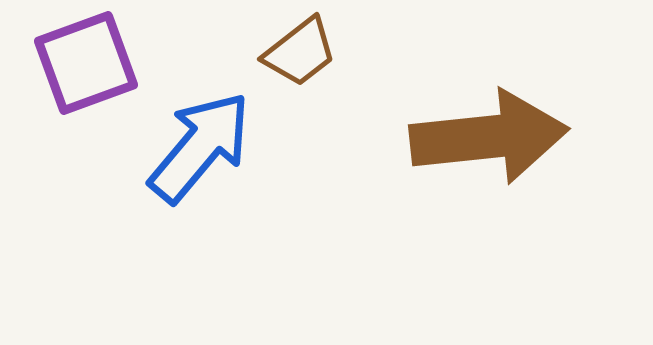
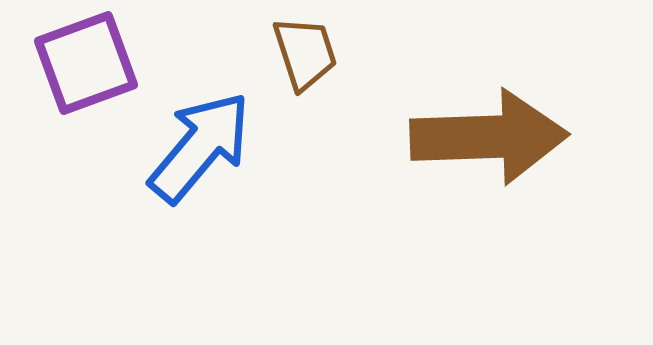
brown trapezoid: moved 5 px right, 1 px down; rotated 70 degrees counterclockwise
brown arrow: rotated 4 degrees clockwise
